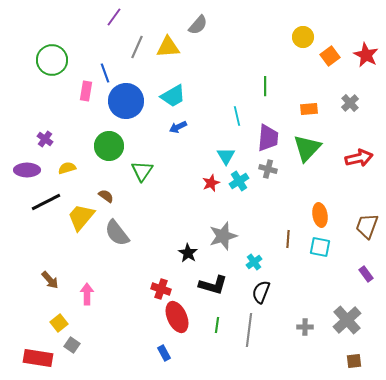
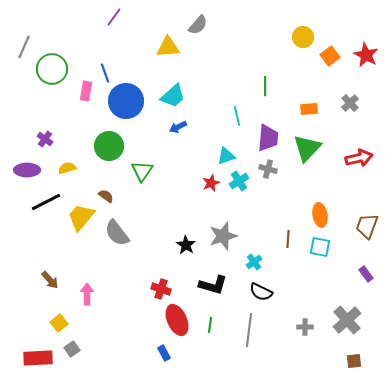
gray line at (137, 47): moved 113 px left
green circle at (52, 60): moved 9 px down
cyan trapezoid at (173, 96): rotated 12 degrees counterclockwise
cyan triangle at (226, 156): rotated 42 degrees clockwise
black star at (188, 253): moved 2 px left, 8 px up
black semicircle at (261, 292): rotated 85 degrees counterclockwise
red ellipse at (177, 317): moved 3 px down
green line at (217, 325): moved 7 px left
gray square at (72, 345): moved 4 px down; rotated 21 degrees clockwise
red rectangle at (38, 358): rotated 12 degrees counterclockwise
